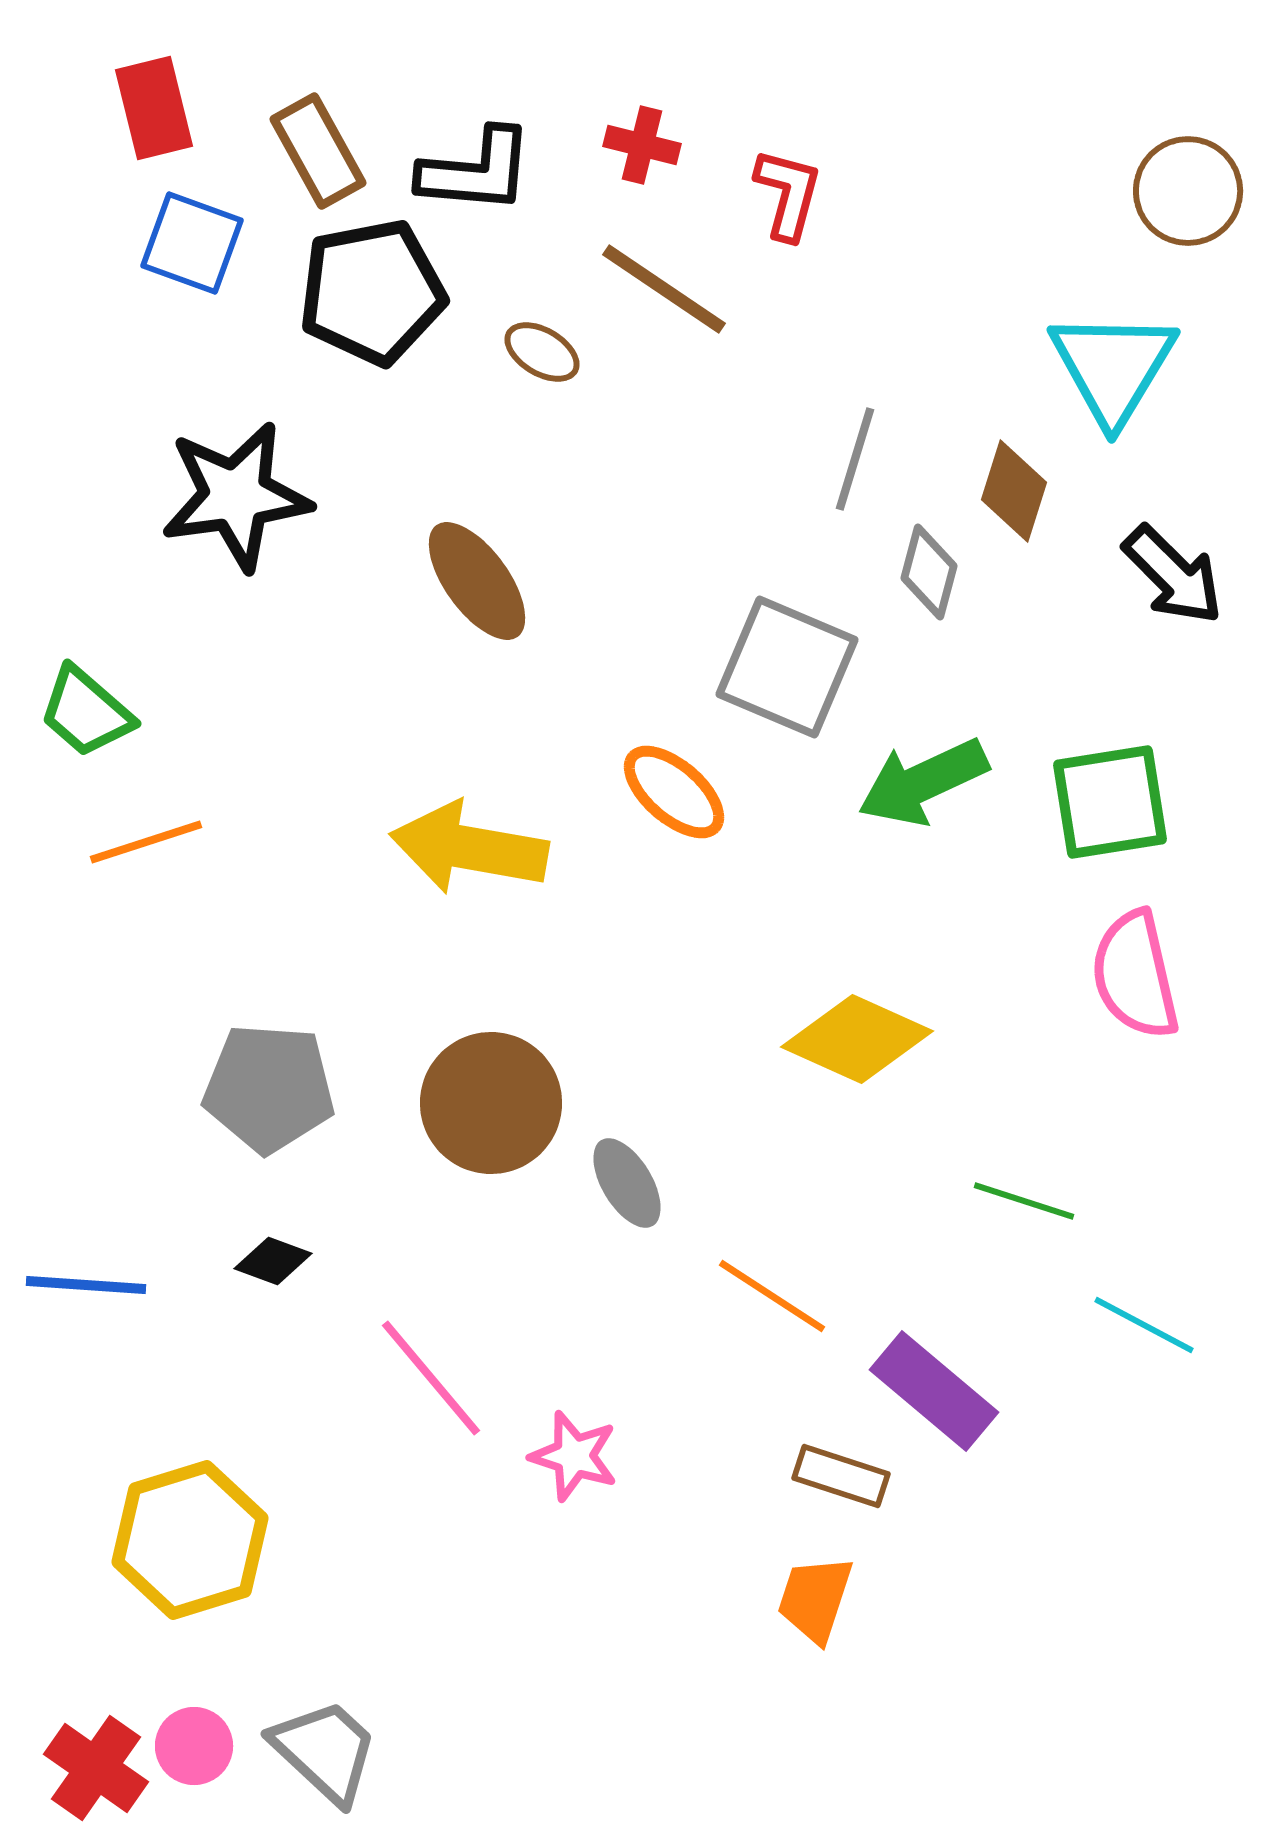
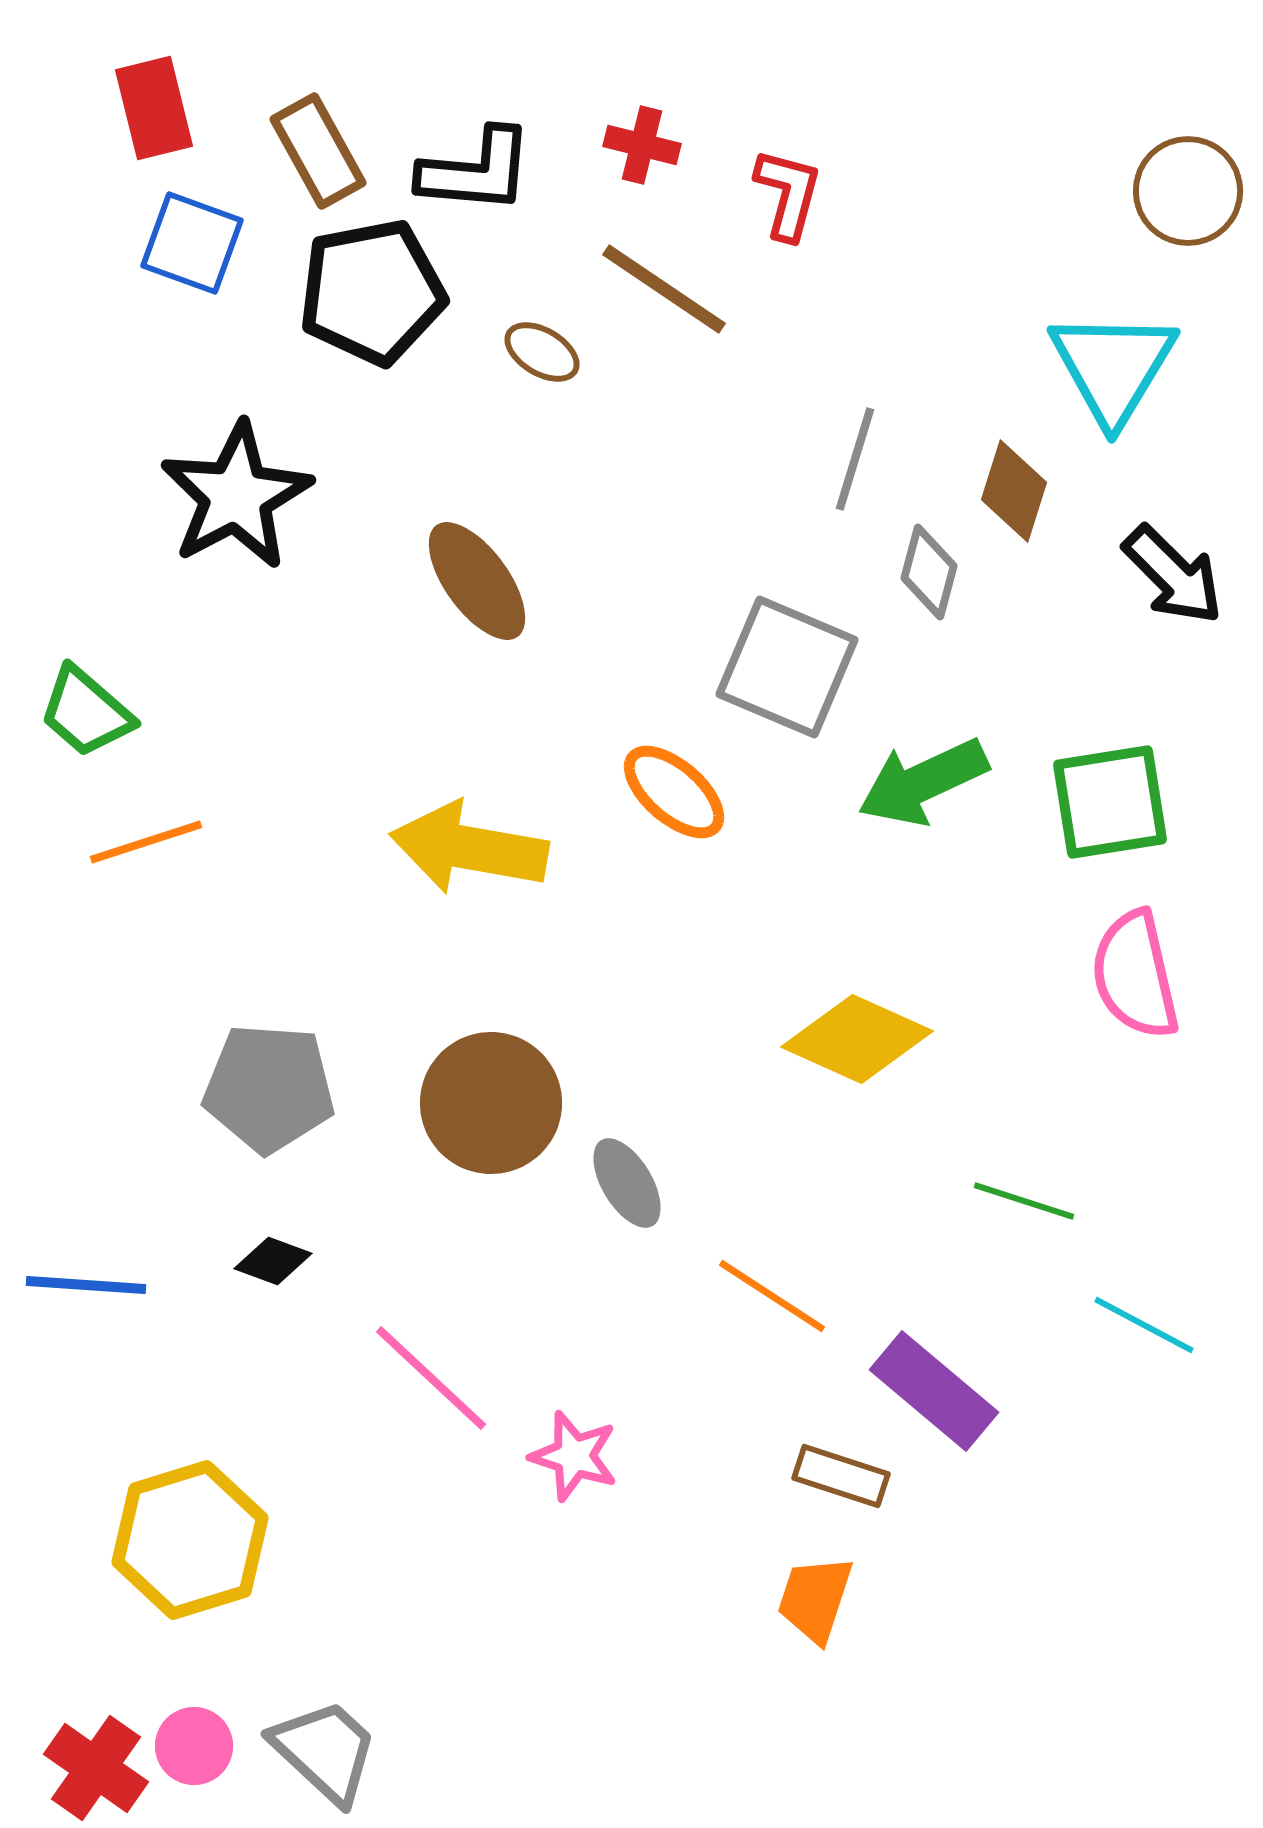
black star at (236, 496): rotated 20 degrees counterclockwise
pink line at (431, 1378): rotated 7 degrees counterclockwise
